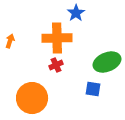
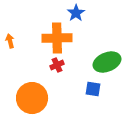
orange arrow: rotated 32 degrees counterclockwise
red cross: moved 1 px right
